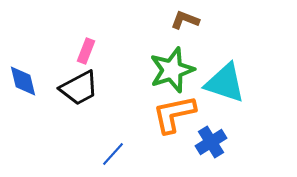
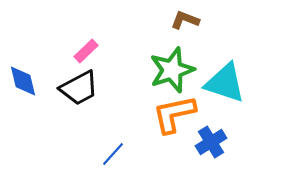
pink rectangle: rotated 25 degrees clockwise
